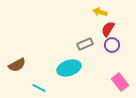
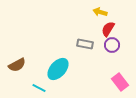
gray rectangle: rotated 35 degrees clockwise
cyan ellipse: moved 11 px left, 1 px down; rotated 30 degrees counterclockwise
